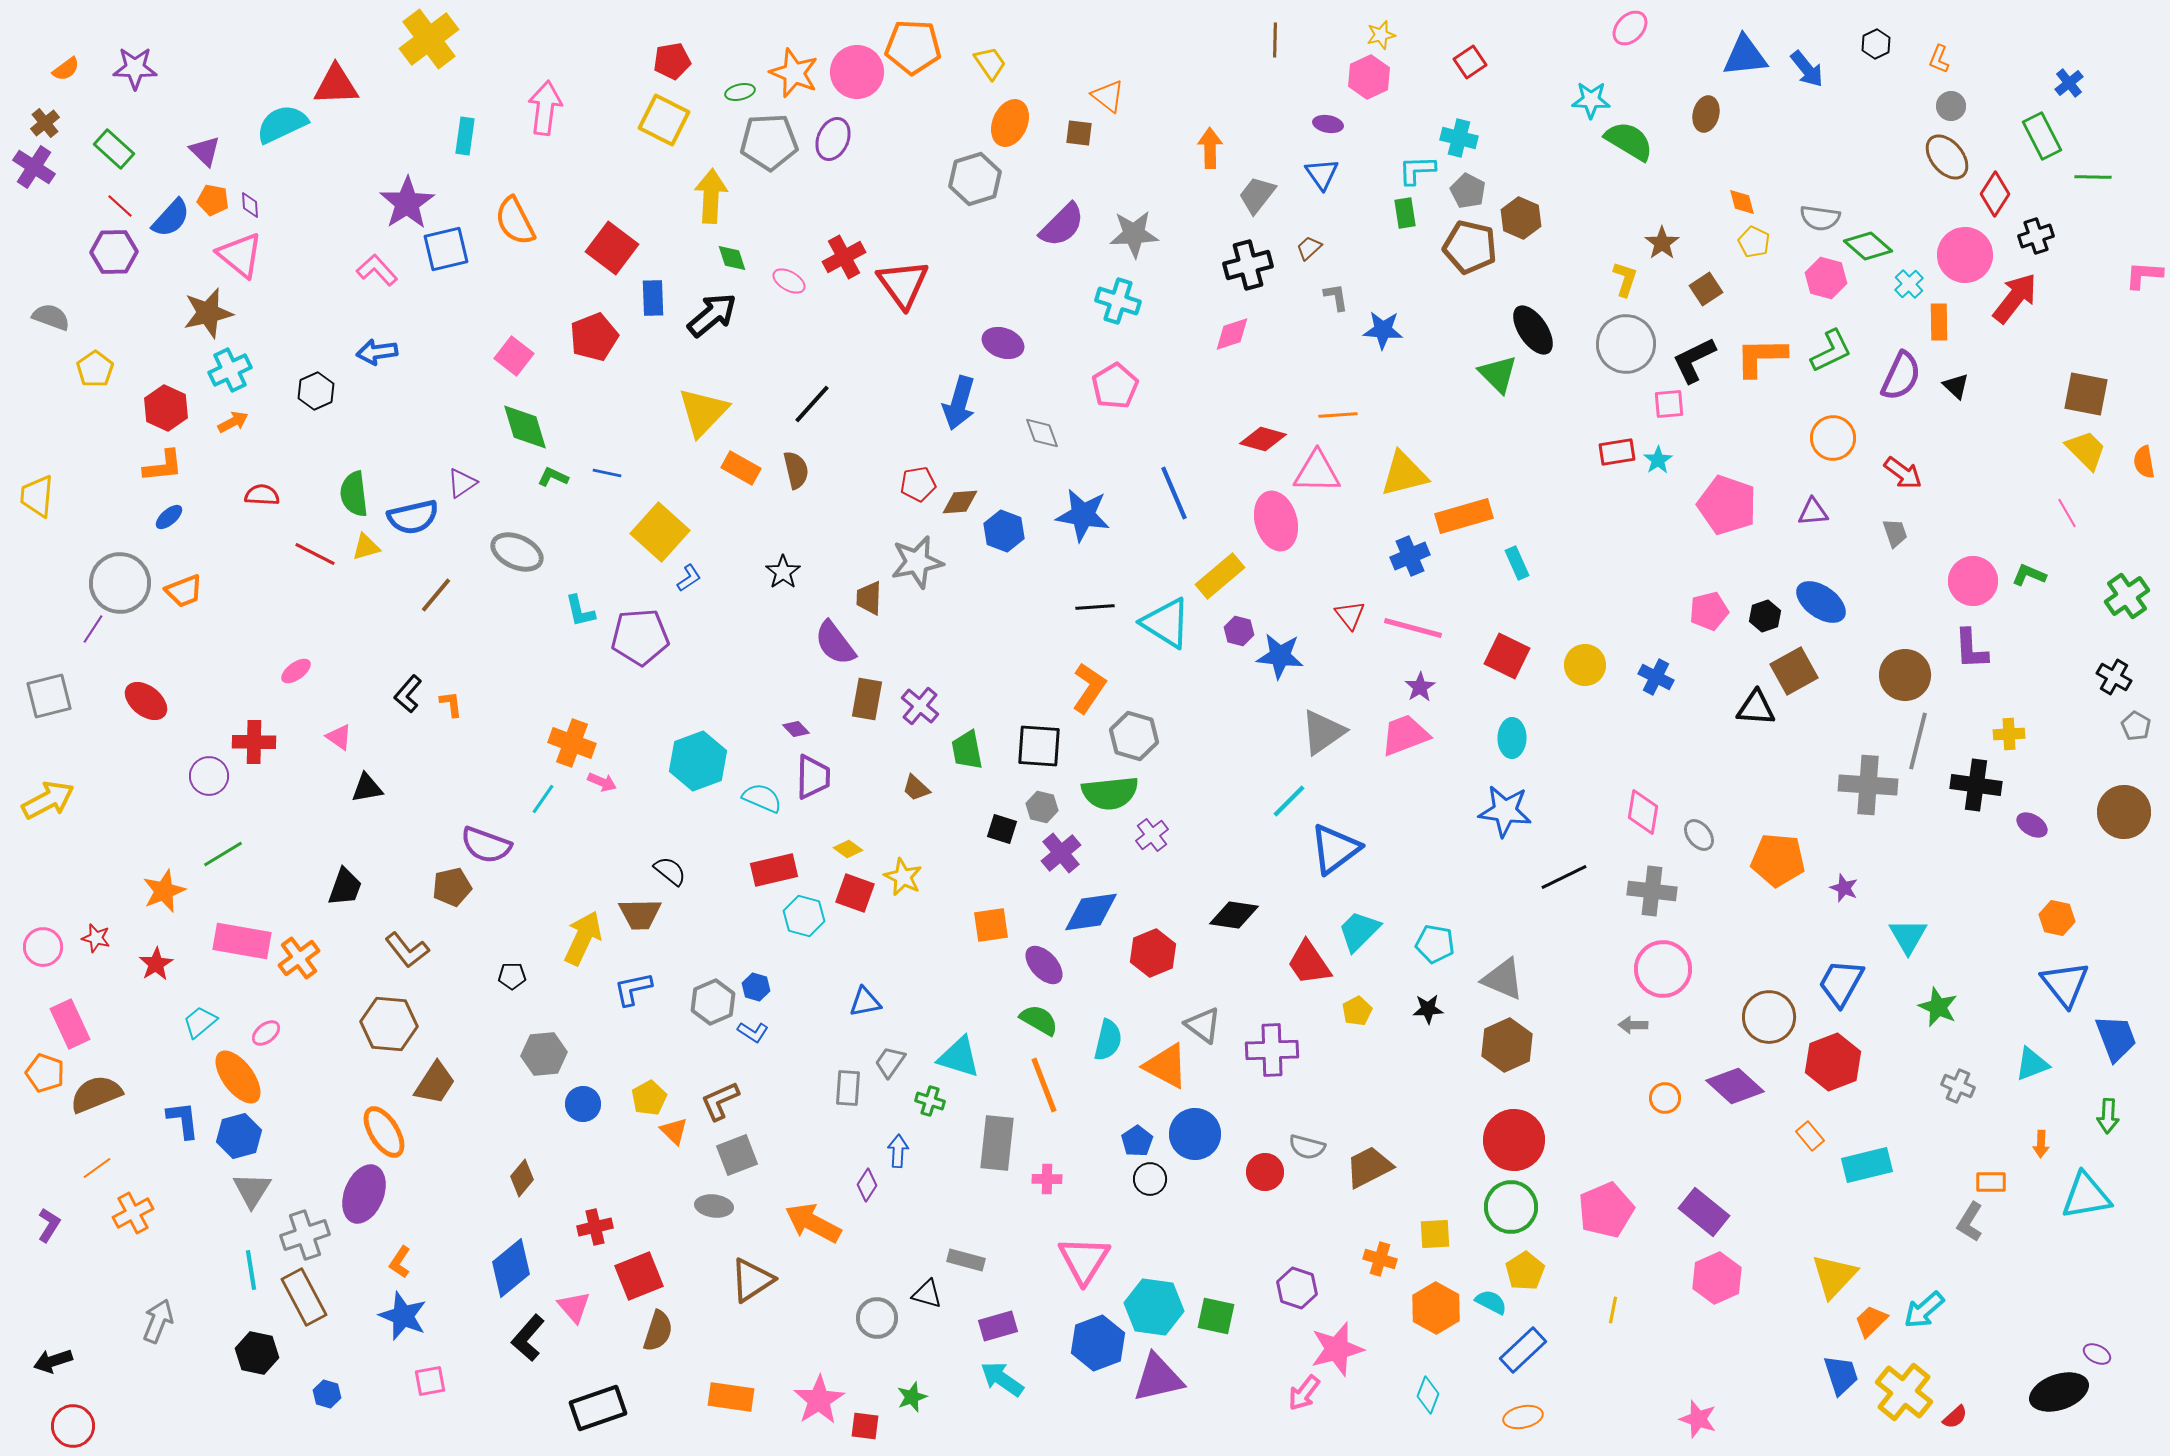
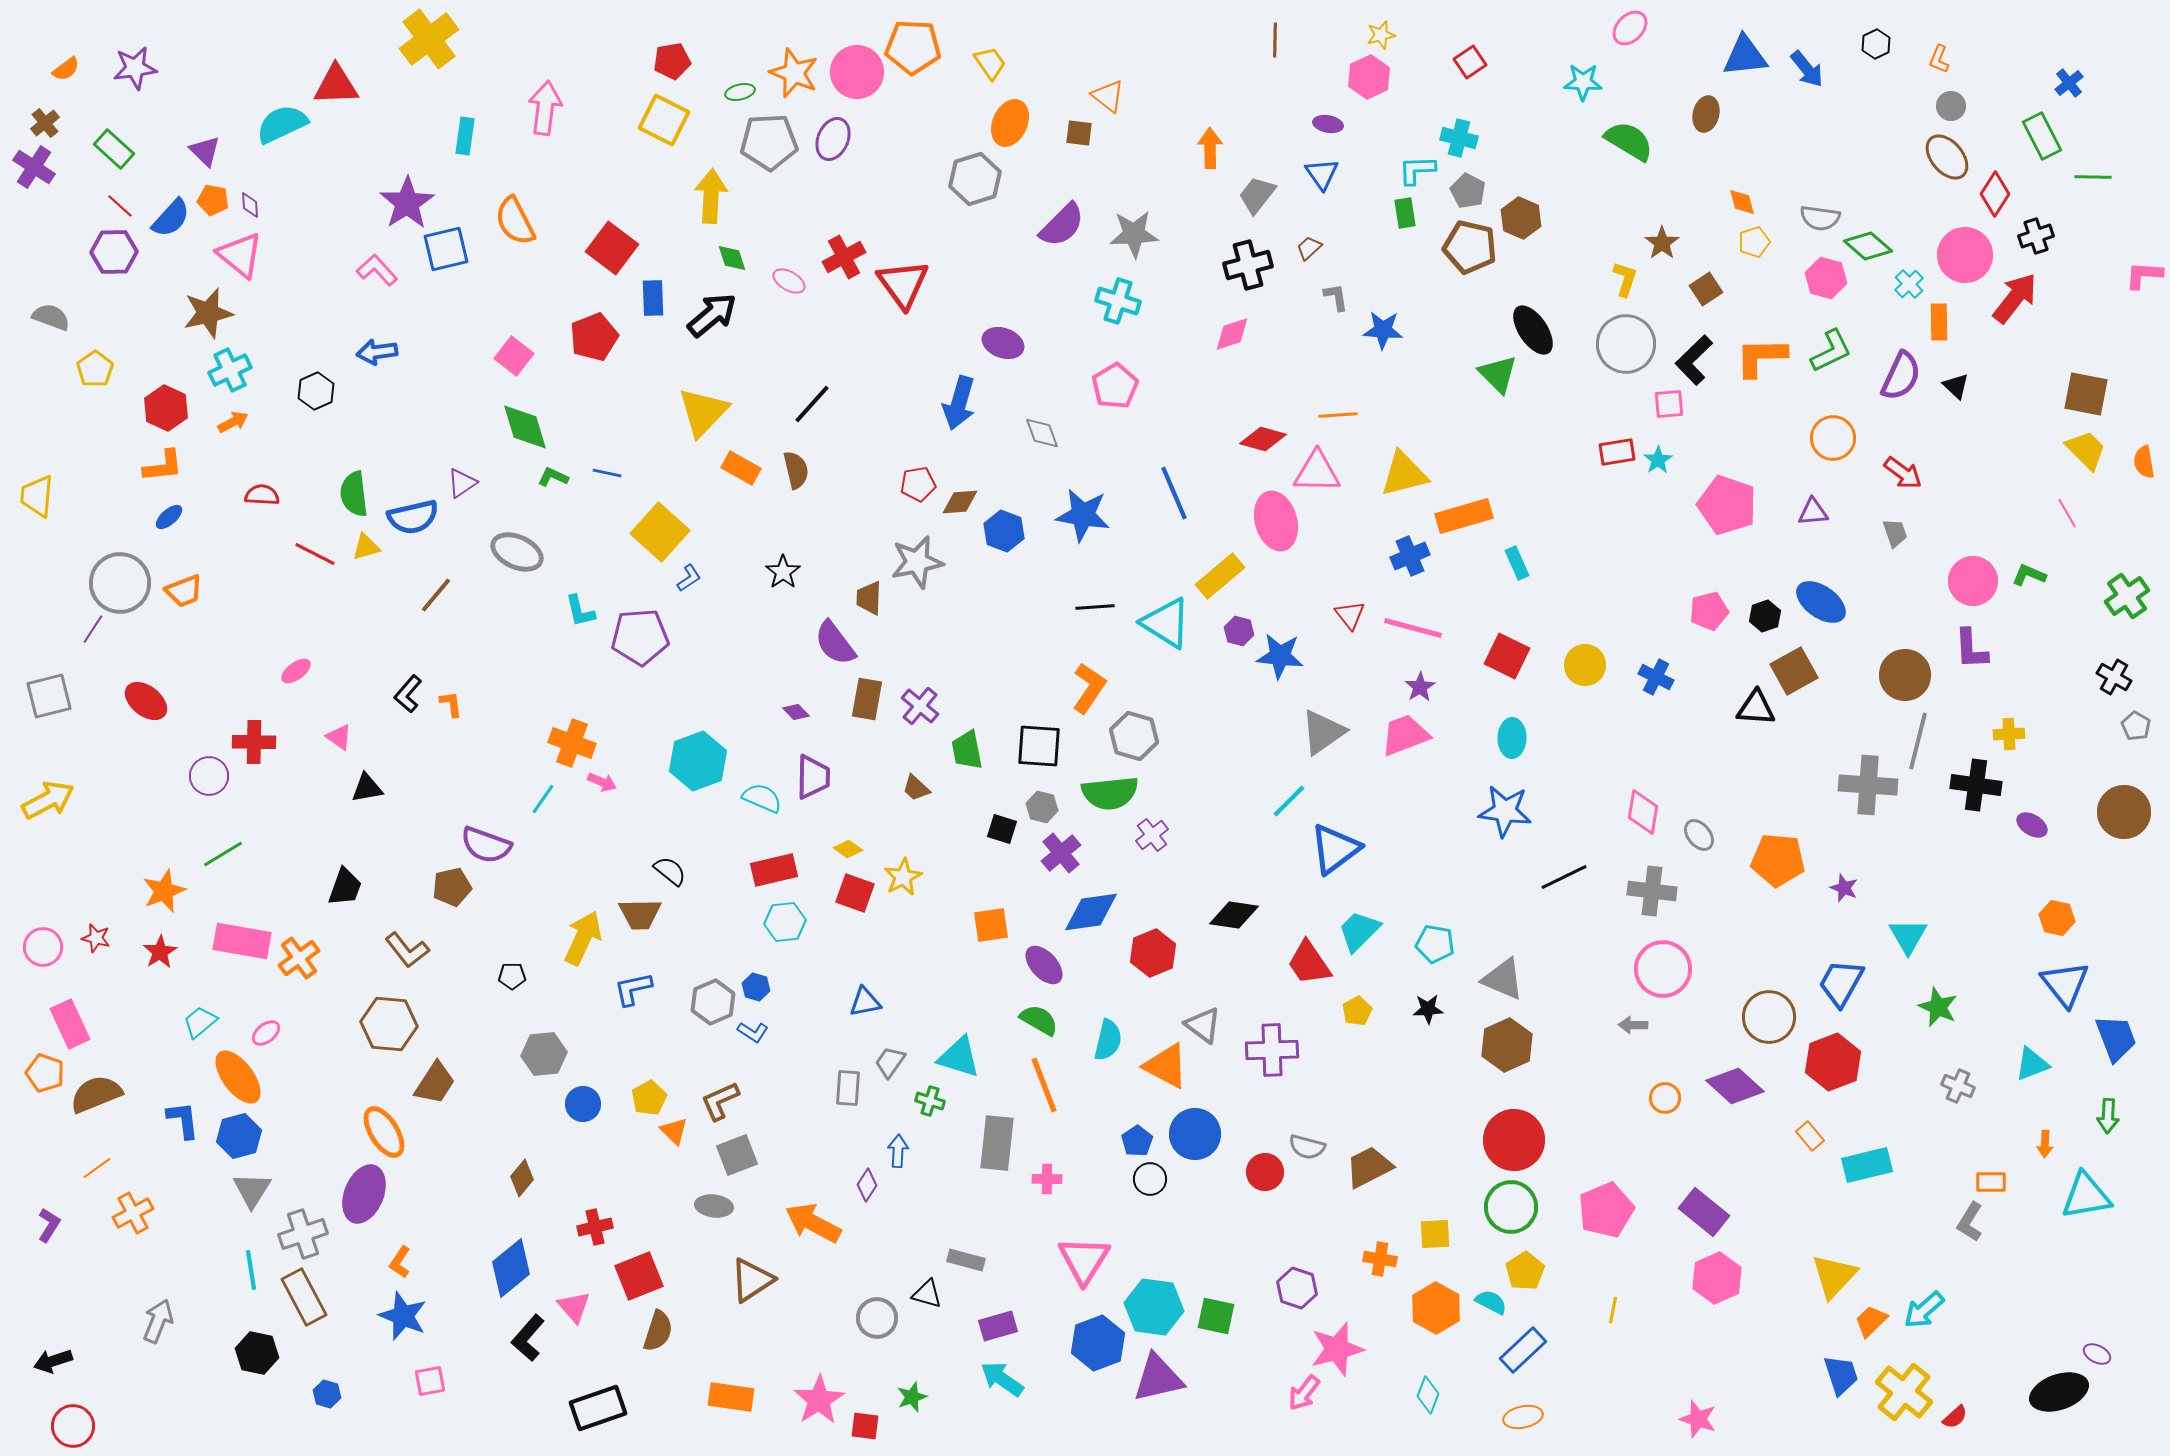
purple star at (135, 68): rotated 9 degrees counterclockwise
cyan star at (1591, 100): moved 8 px left, 18 px up
yellow pentagon at (1754, 242): rotated 28 degrees clockwise
black L-shape at (1694, 360): rotated 18 degrees counterclockwise
purple diamond at (796, 729): moved 17 px up
yellow star at (903, 877): rotated 18 degrees clockwise
cyan hexagon at (804, 916): moved 19 px left, 6 px down; rotated 21 degrees counterclockwise
red star at (156, 964): moved 4 px right, 12 px up
orange arrow at (2041, 1144): moved 4 px right
gray cross at (305, 1235): moved 2 px left, 1 px up
orange cross at (1380, 1259): rotated 8 degrees counterclockwise
